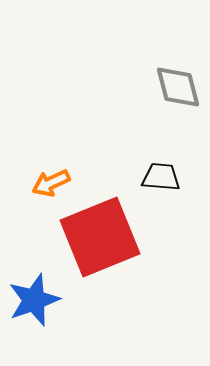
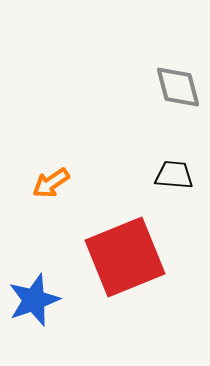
black trapezoid: moved 13 px right, 2 px up
orange arrow: rotated 9 degrees counterclockwise
red square: moved 25 px right, 20 px down
